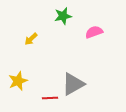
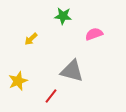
green star: rotated 18 degrees clockwise
pink semicircle: moved 2 px down
gray triangle: moved 1 px left, 13 px up; rotated 45 degrees clockwise
red line: moved 1 px right, 2 px up; rotated 49 degrees counterclockwise
